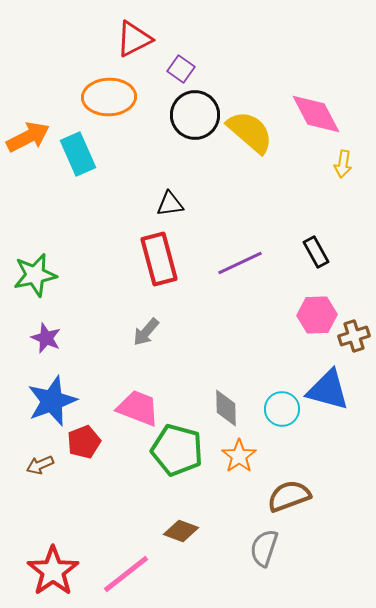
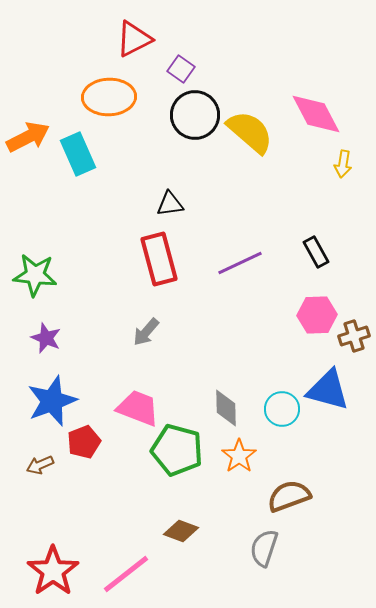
green star: rotated 18 degrees clockwise
